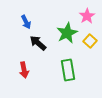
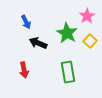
green star: rotated 15 degrees counterclockwise
black arrow: rotated 18 degrees counterclockwise
green rectangle: moved 2 px down
